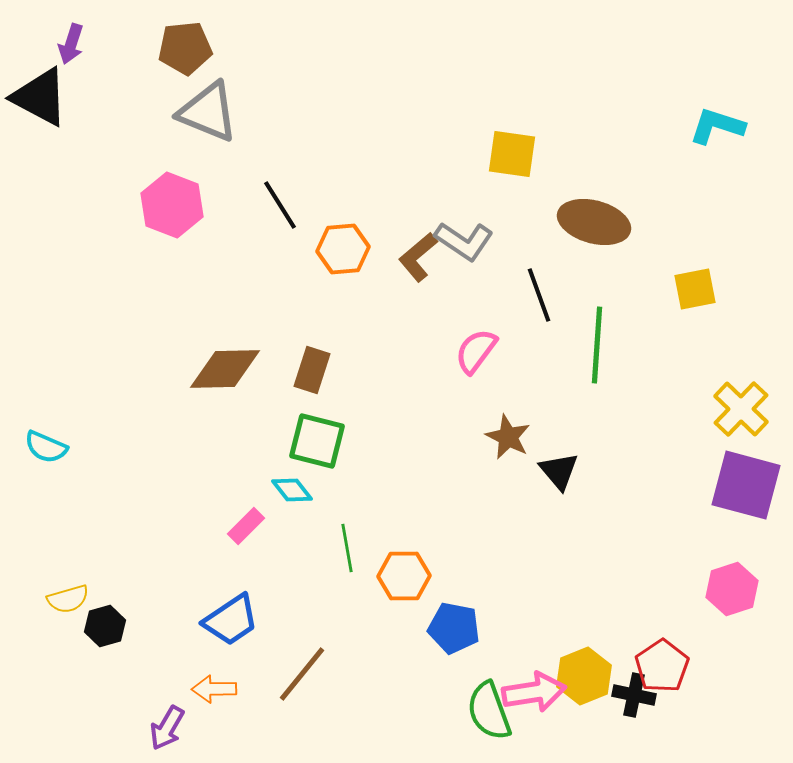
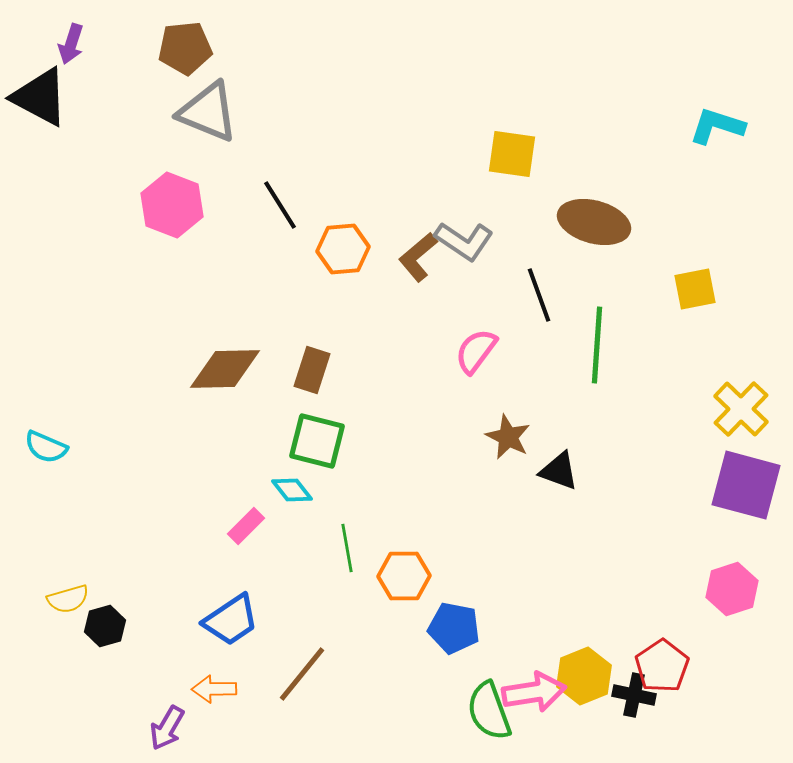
black triangle at (559, 471): rotated 30 degrees counterclockwise
